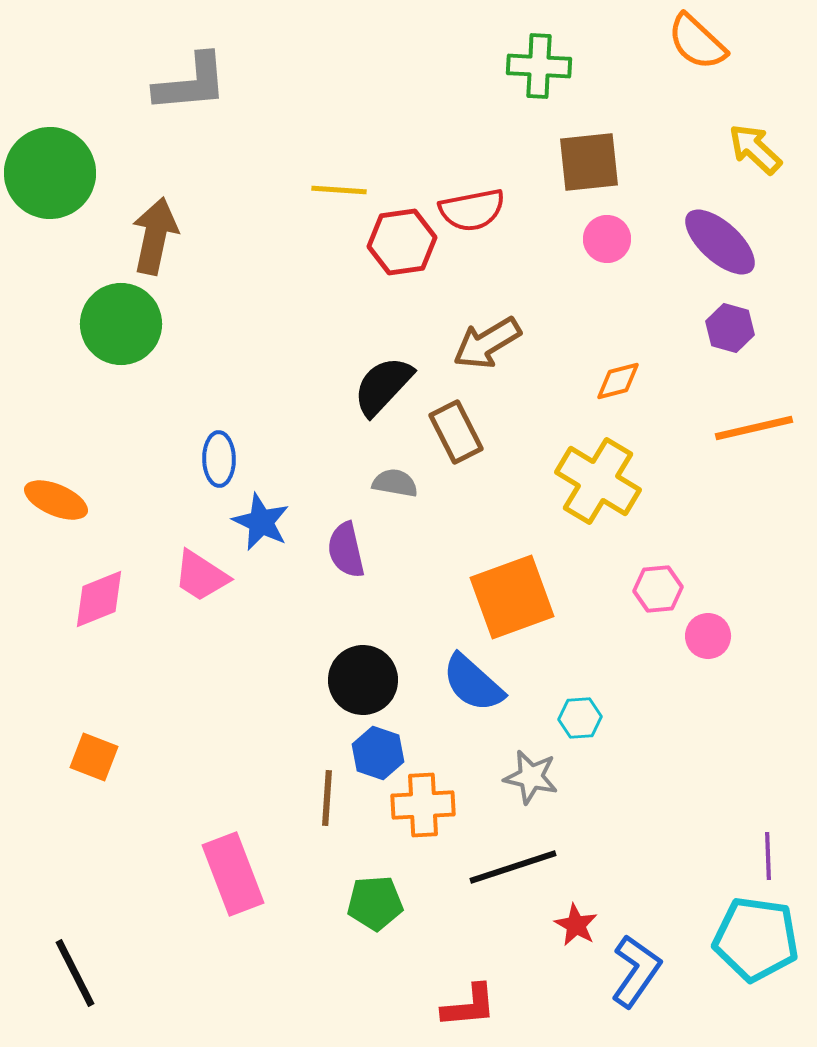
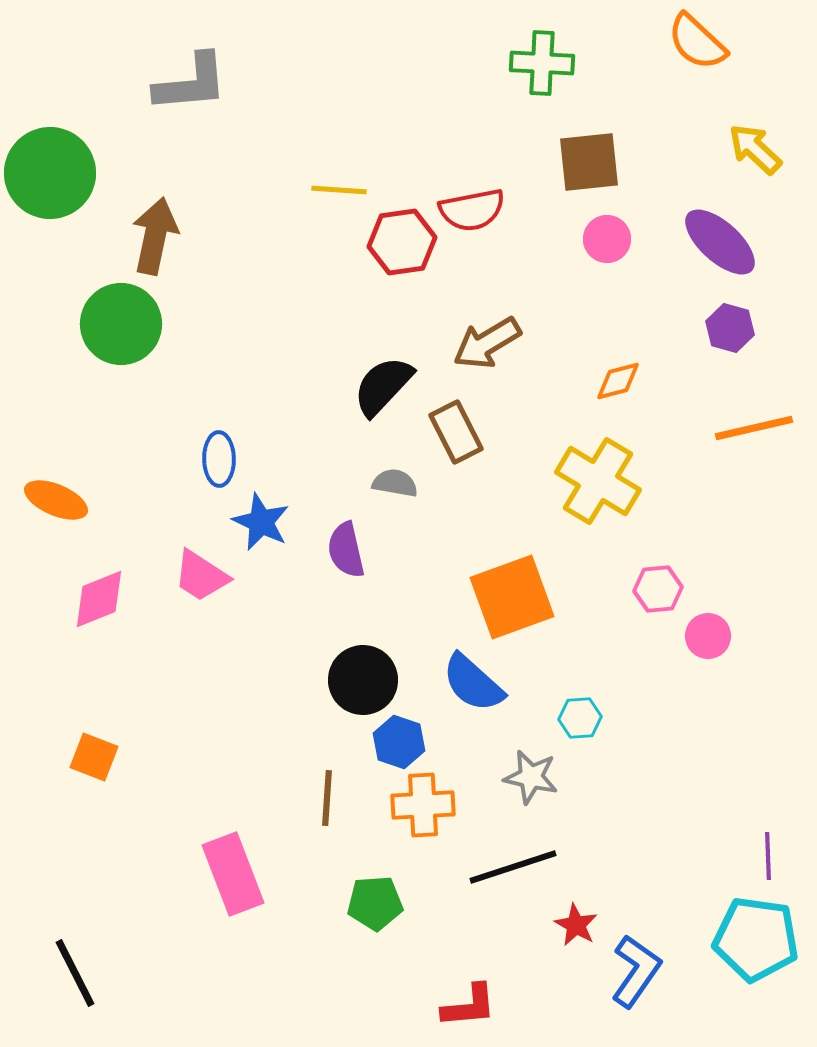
green cross at (539, 66): moved 3 px right, 3 px up
blue hexagon at (378, 753): moved 21 px right, 11 px up
